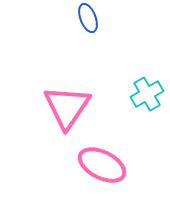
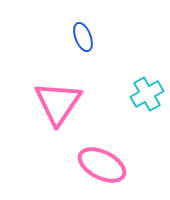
blue ellipse: moved 5 px left, 19 px down
pink triangle: moved 9 px left, 4 px up
